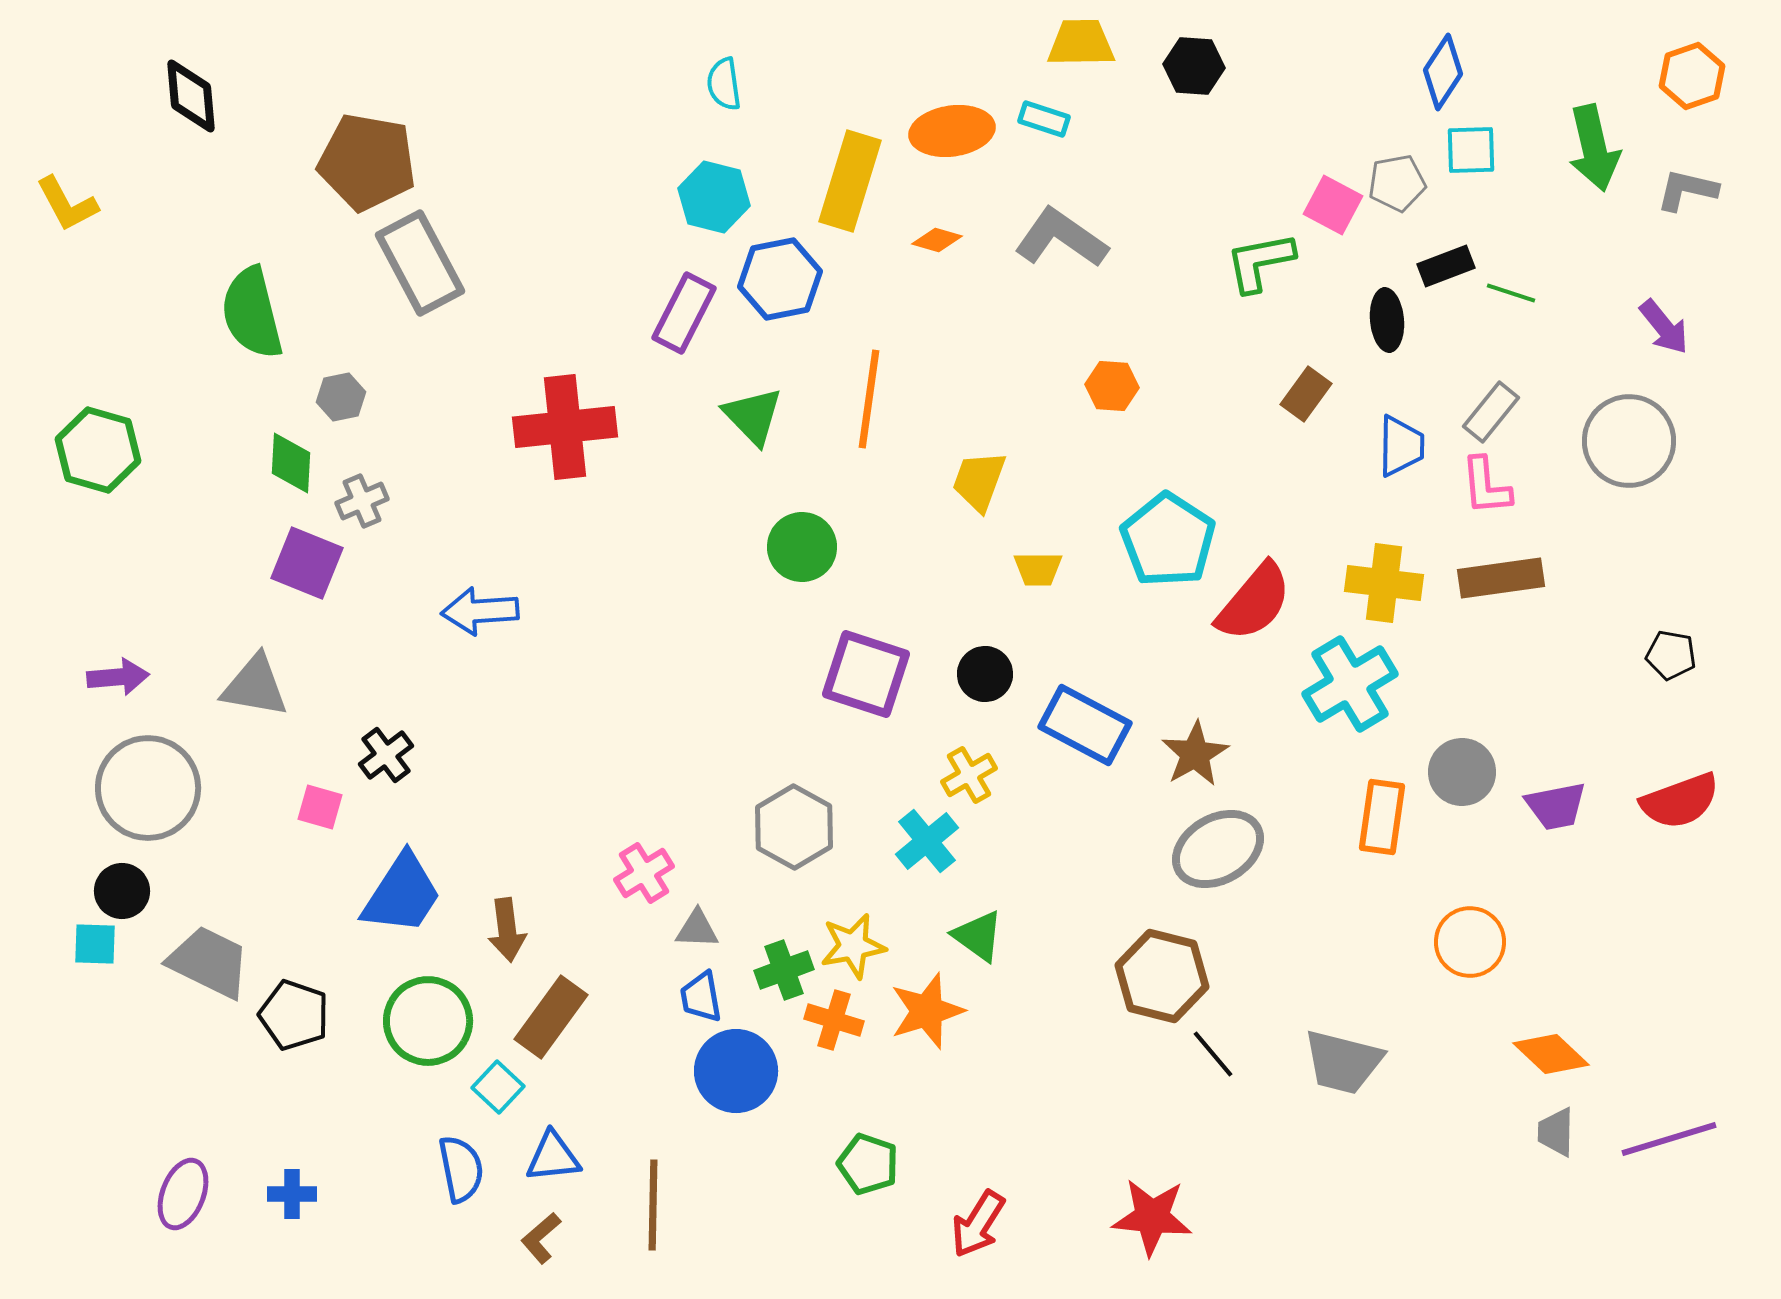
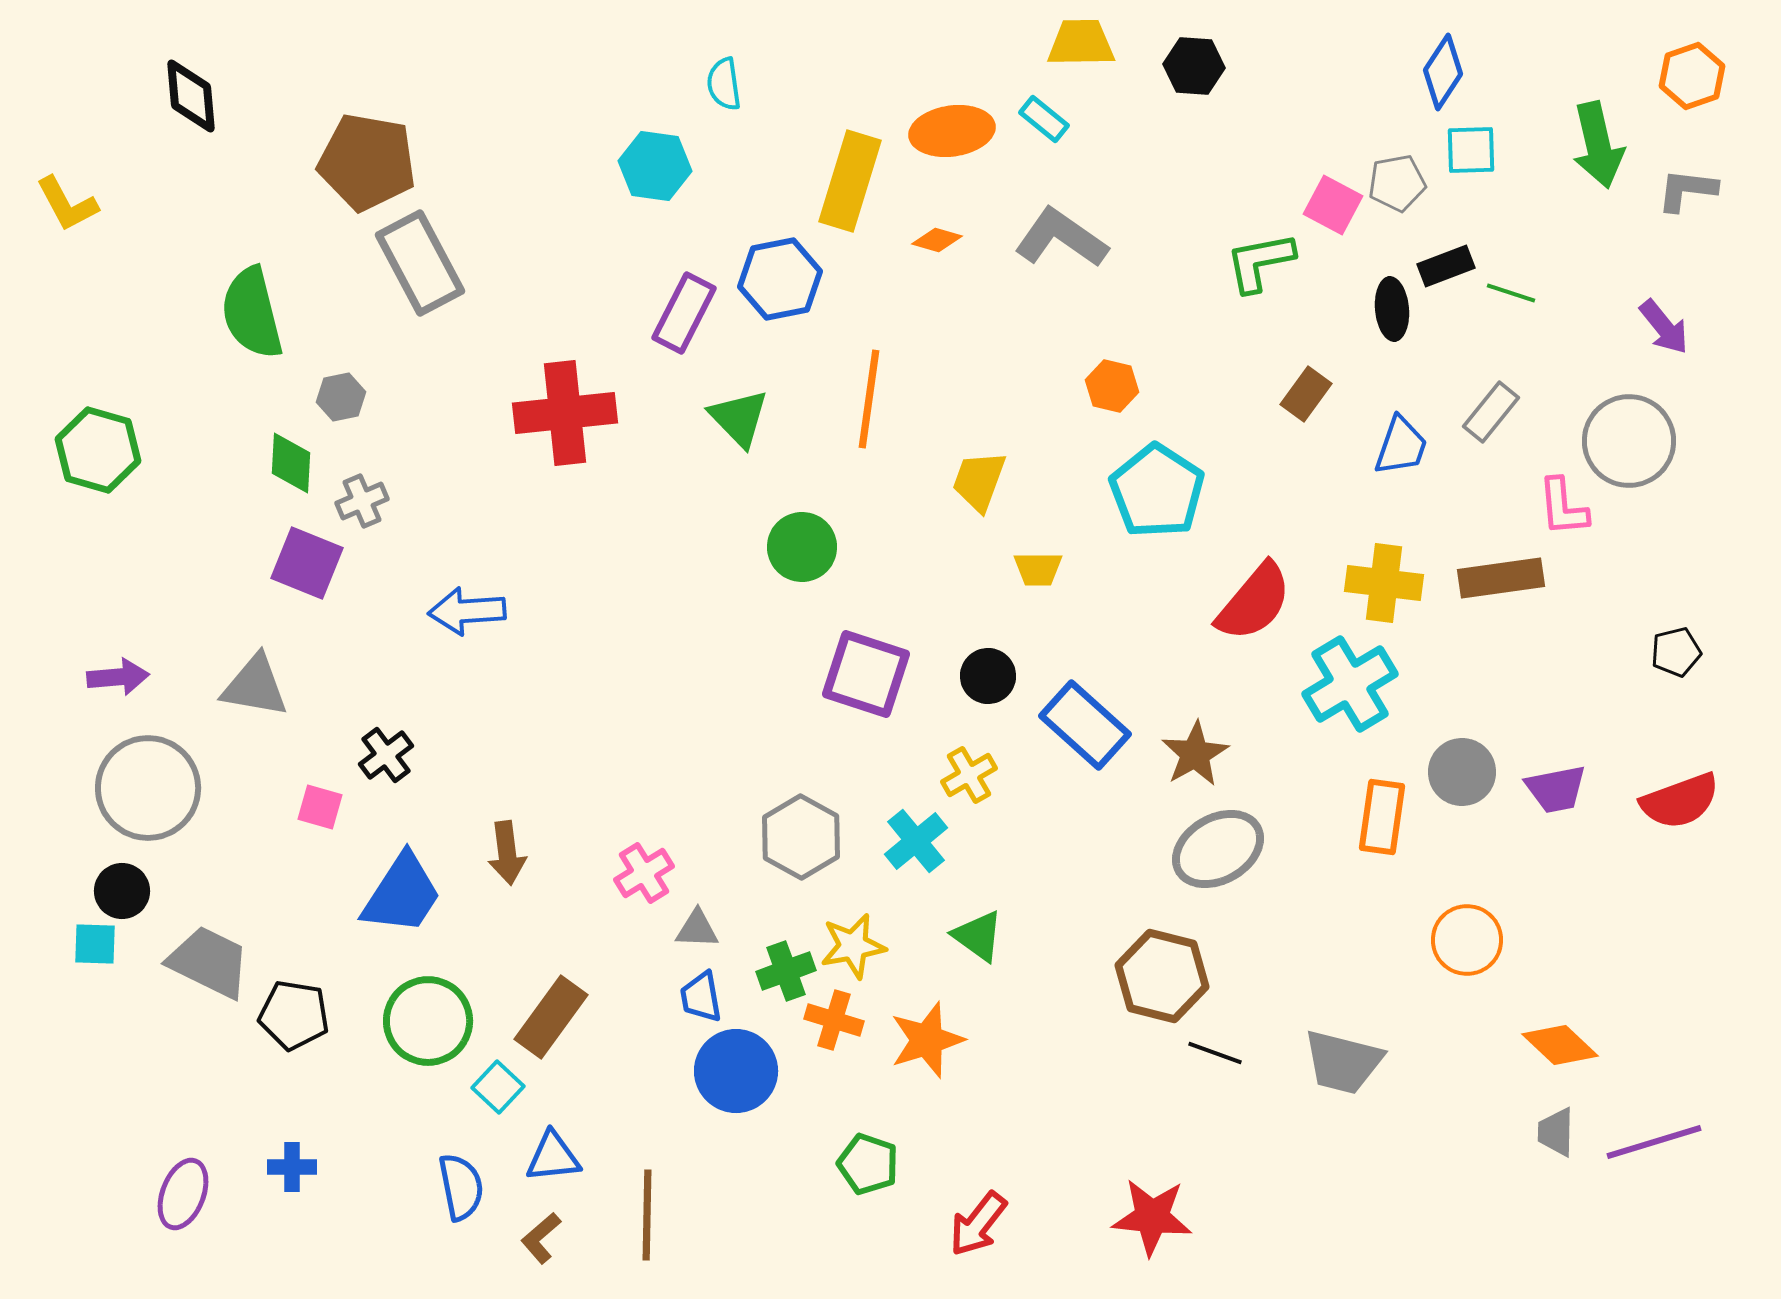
cyan rectangle at (1044, 119): rotated 21 degrees clockwise
green arrow at (1594, 148): moved 4 px right, 3 px up
gray L-shape at (1687, 190): rotated 6 degrees counterclockwise
cyan hexagon at (714, 197): moved 59 px left, 31 px up; rotated 6 degrees counterclockwise
black ellipse at (1387, 320): moved 5 px right, 11 px up
orange hexagon at (1112, 386): rotated 9 degrees clockwise
green triangle at (753, 416): moved 14 px left, 2 px down
red cross at (565, 427): moved 14 px up
blue trapezoid at (1401, 446): rotated 18 degrees clockwise
pink L-shape at (1486, 486): moved 77 px right, 21 px down
cyan pentagon at (1168, 540): moved 11 px left, 49 px up
blue arrow at (480, 611): moved 13 px left
black pentagon at (1671, 655): moved 5 px right, 3 px up; rotated 24 degrees counterclockwise
black circle at (985, 674): moved 3 px right, 2 px down
blue rectangle at (1085, 725): rotated 14 degrees clockwise
purple trapezoid at (1556, 806): moved 17 px up
gray hexagon at (794, 827): moved 7 px right, 10 px down
cyan cross at (927, 841): moved 11 px left
brown arrow at (507, 930): moved 77 px up
orange circle at (1470, 942): moved 3 px left, 2 px up
green cross at (784, 970): moved 2 px right, 1 px down
orange star at (927, 1011): moved 29 px down
black pentagon at (294, 1015): rotated 10 degrees counterclockwise
black line at (1213, 1054): moved 2 px right, 1 px up; rotated 30 degrees counterclockwise
orange diamond at (1551, 1054): moved 9 px right, 9 px up
purple line at (1669, 1139): moved 15 px left, 3 px down
blue semicircle at (461, 1169): moved 18 px down
blue cross at (292, 1194): moved 27 px up
brown line at (653, 1205): moved 6 px left, 10 px down
red arrow at (978, 1224): rotated 6 degrees clockwise
